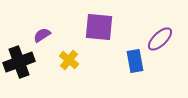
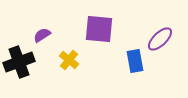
purple square: moved 2 px down
